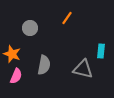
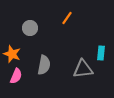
cyan rectangle: moved 2 px down
gray triangle: rotated 20 degrees counterclockwise
